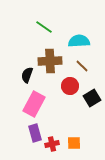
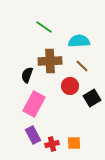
purple rectangle: moved 2 px left, 2 px down; rotated 12 degrees counterclockwise
